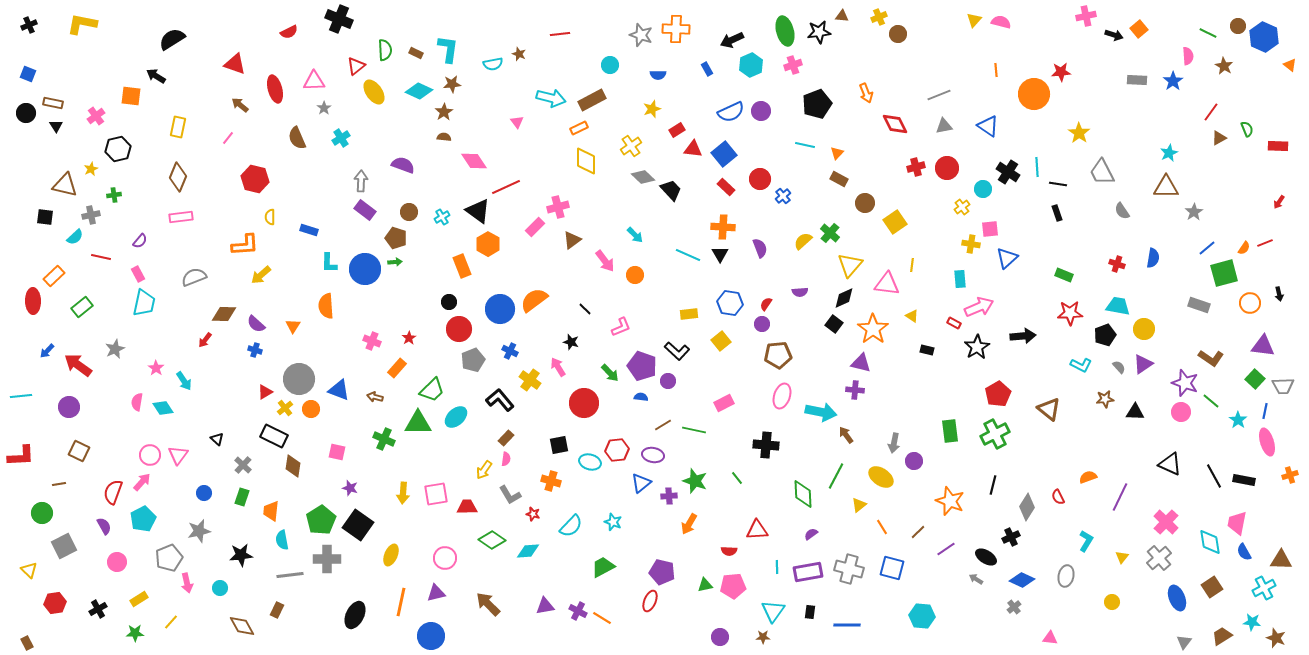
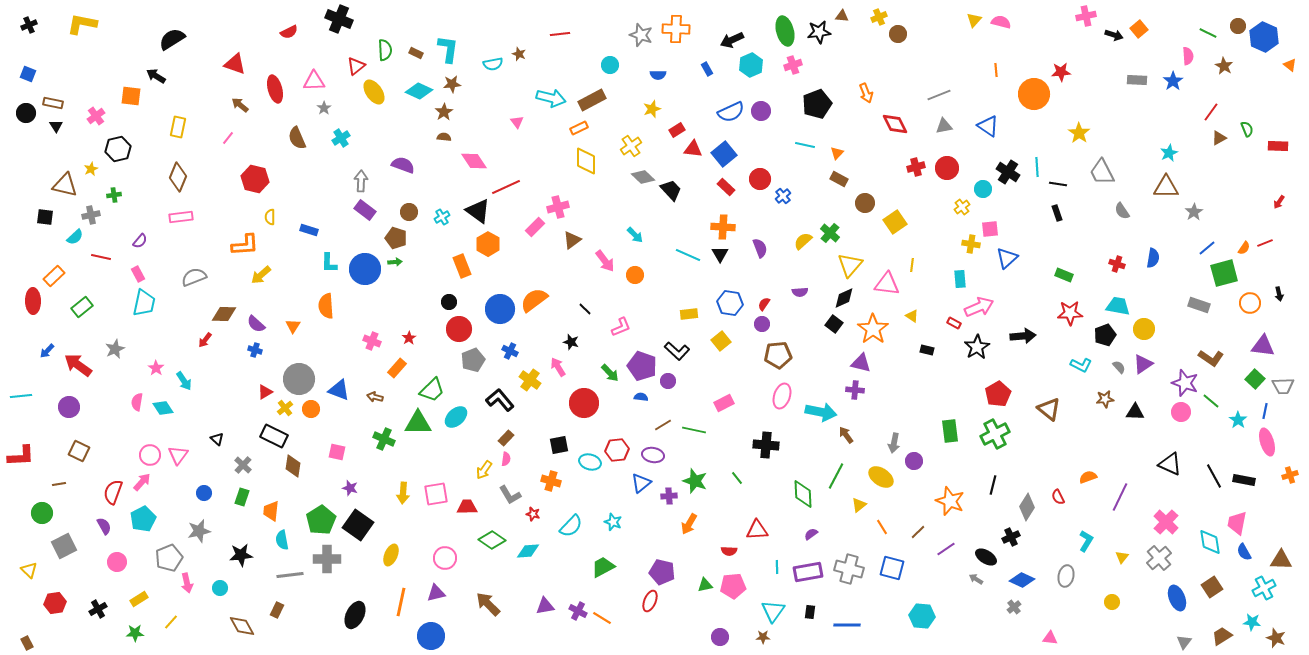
red semicircle at (766, 304): moved 2 px left
